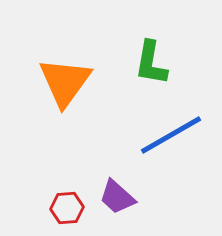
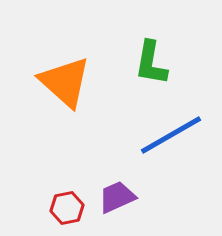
orange triangle: rotated 24 degrees counterclockwise
purple trapezoid: rotated 114 degrees clockwise
red hexagon: rotated 8 degrees counterclockwise
